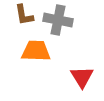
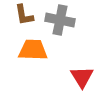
gray cross: moved 2 px right
orange trapezoid: moved 3 px left, 1 px up
